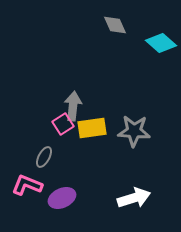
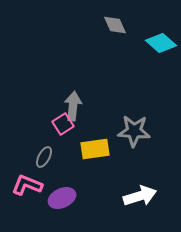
yellow rectangle: moved 3 px right, 21 px down
white arrow: moved 6 px right, 2 px up
